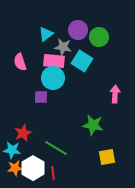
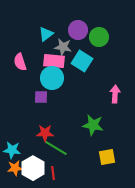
cyan circle: moved 1 px left
red star: moved 22 px right; rotated 24 degrees clockwise
